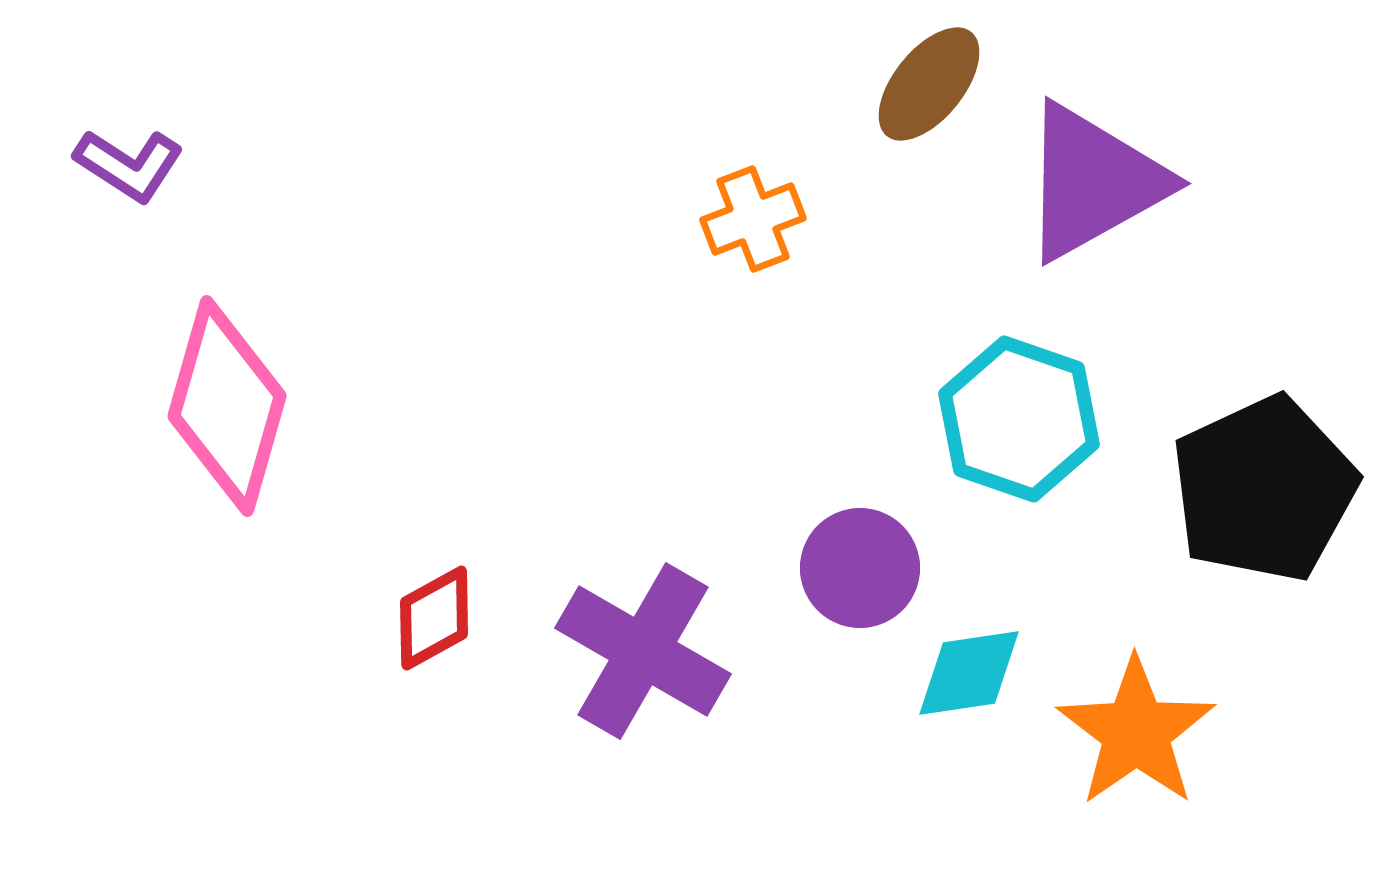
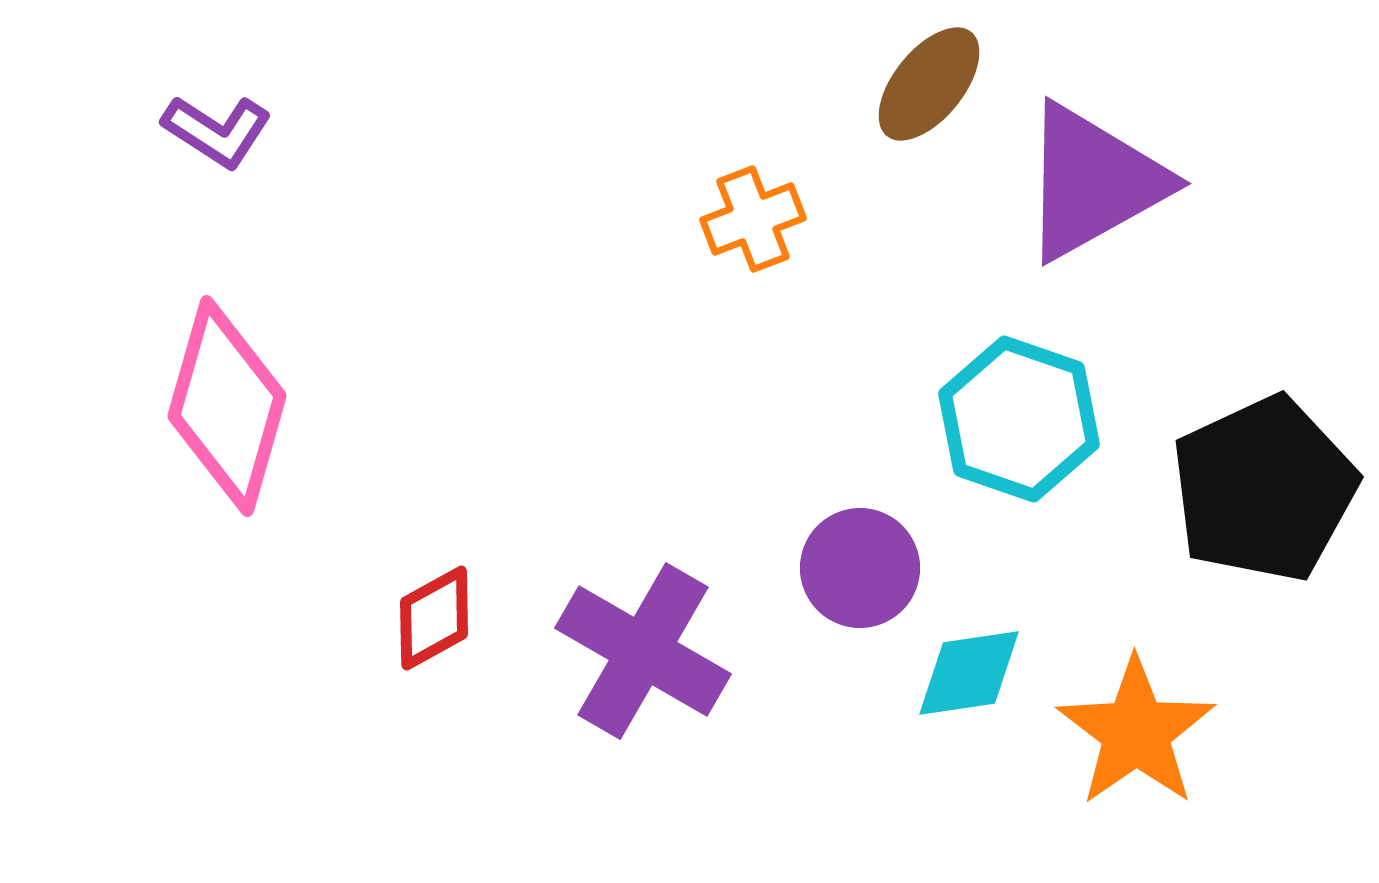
purple L-shape: moved 88 px right, 34 px up
